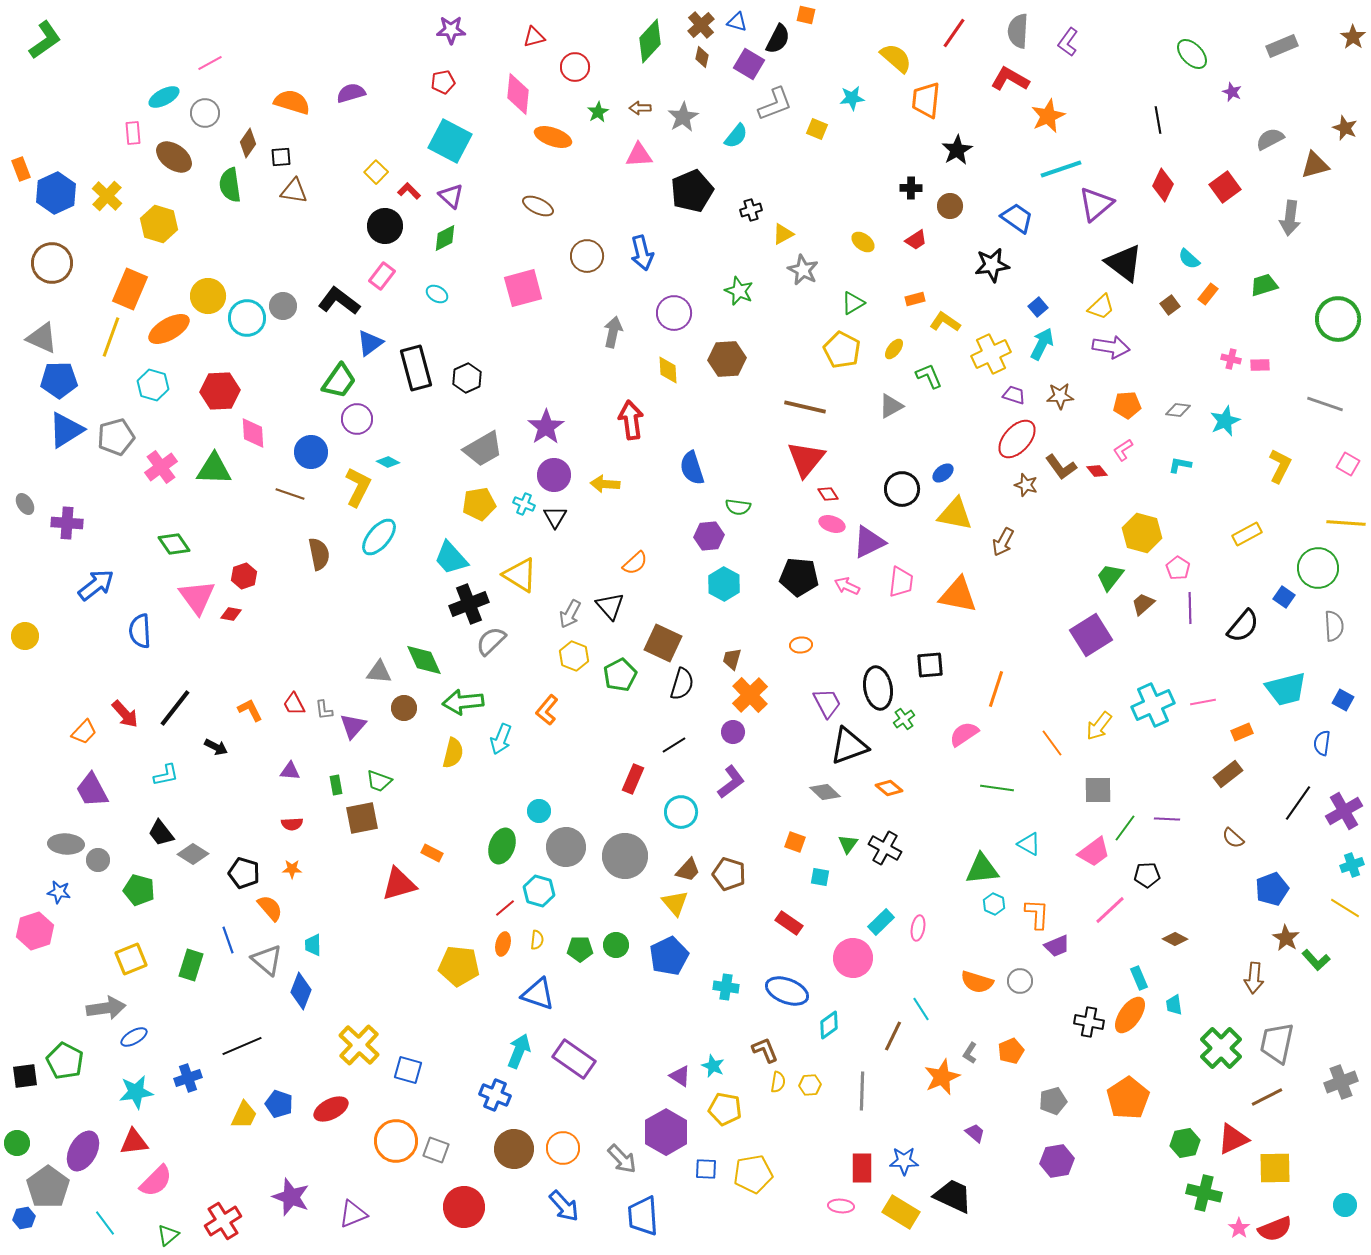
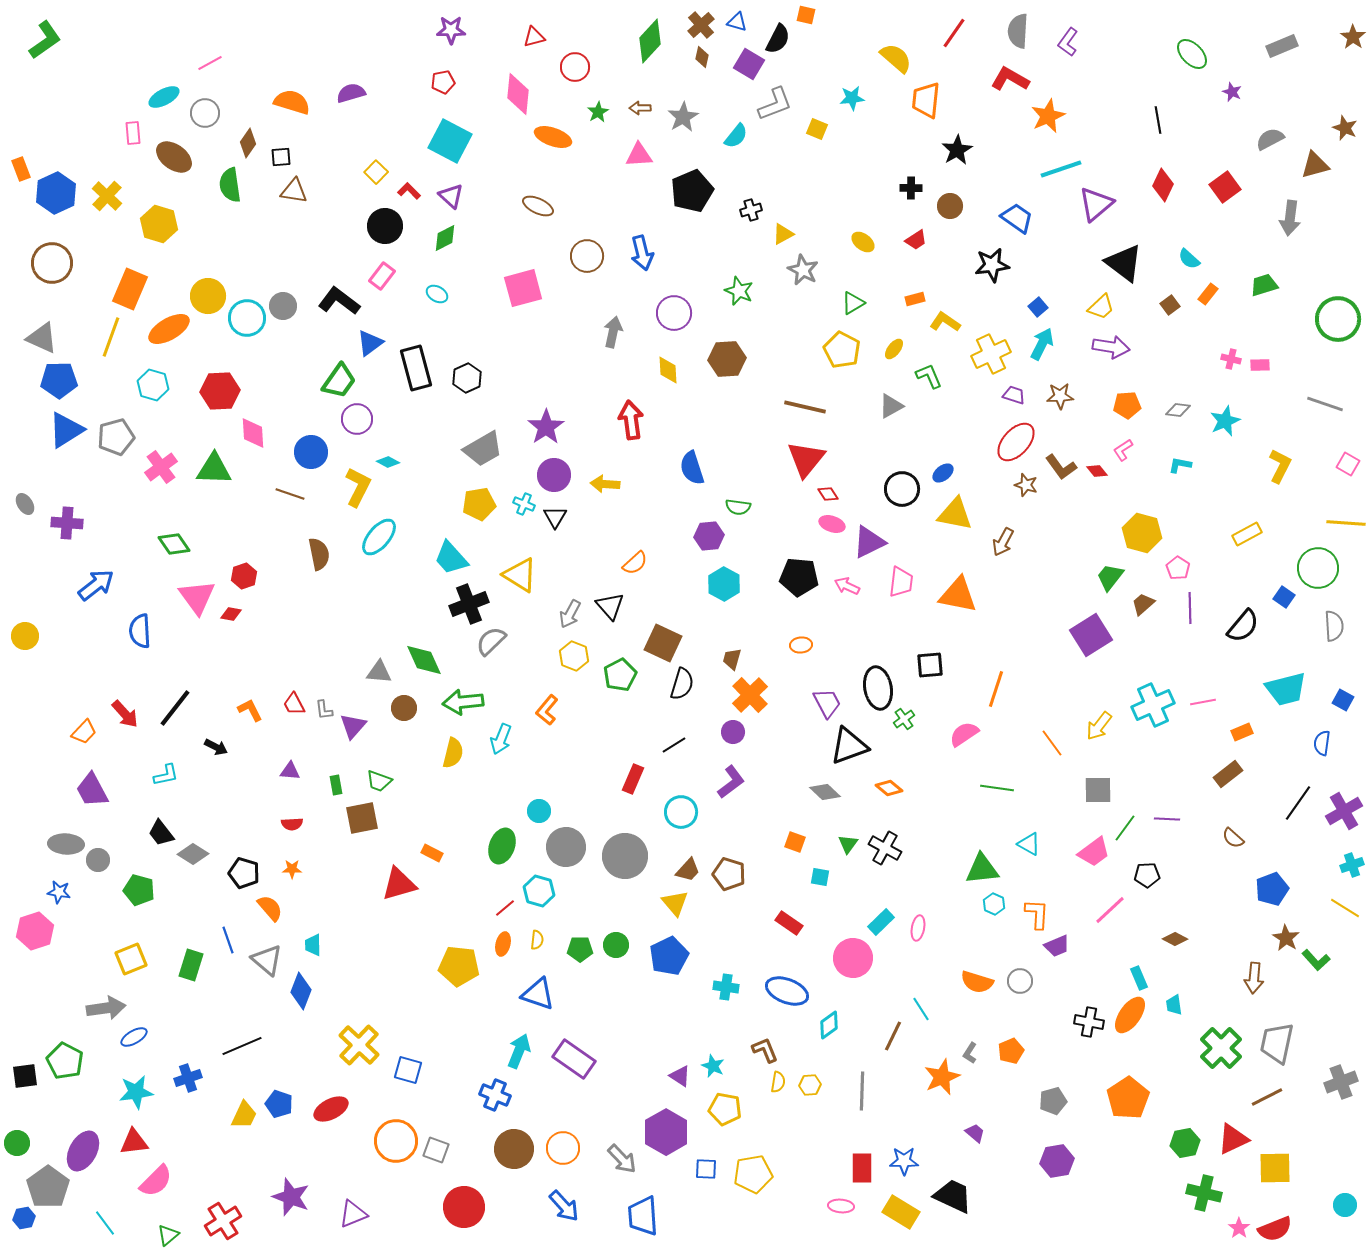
red ellipse at (1017, 439): moved 1 px left, 3 px down
